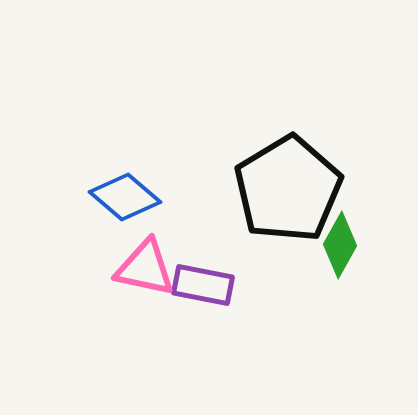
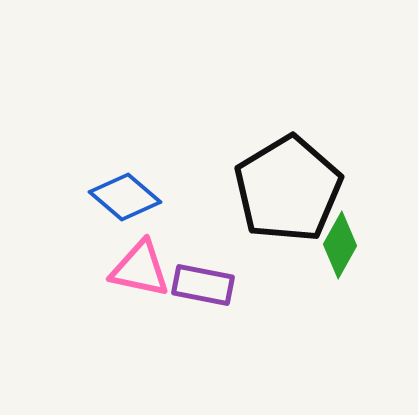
pink triangle: moved 5 px left, 1 px down
